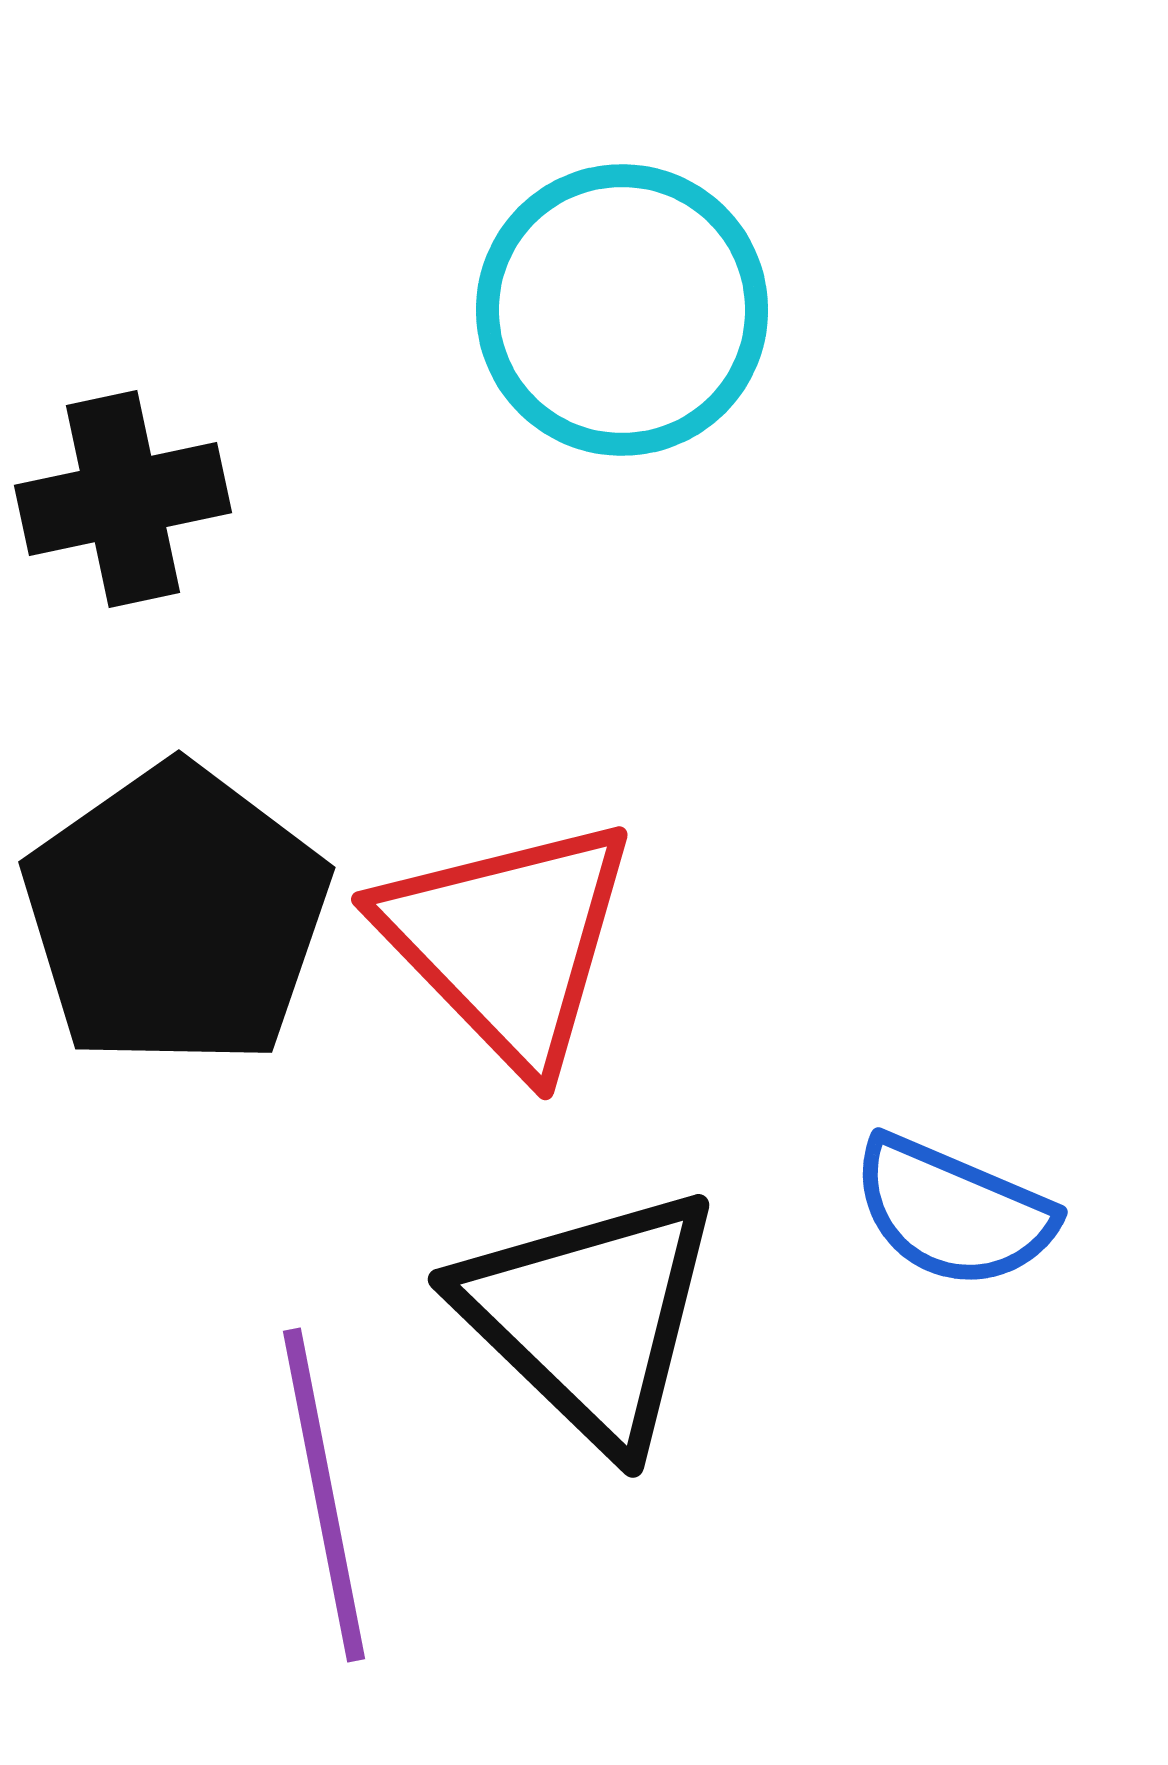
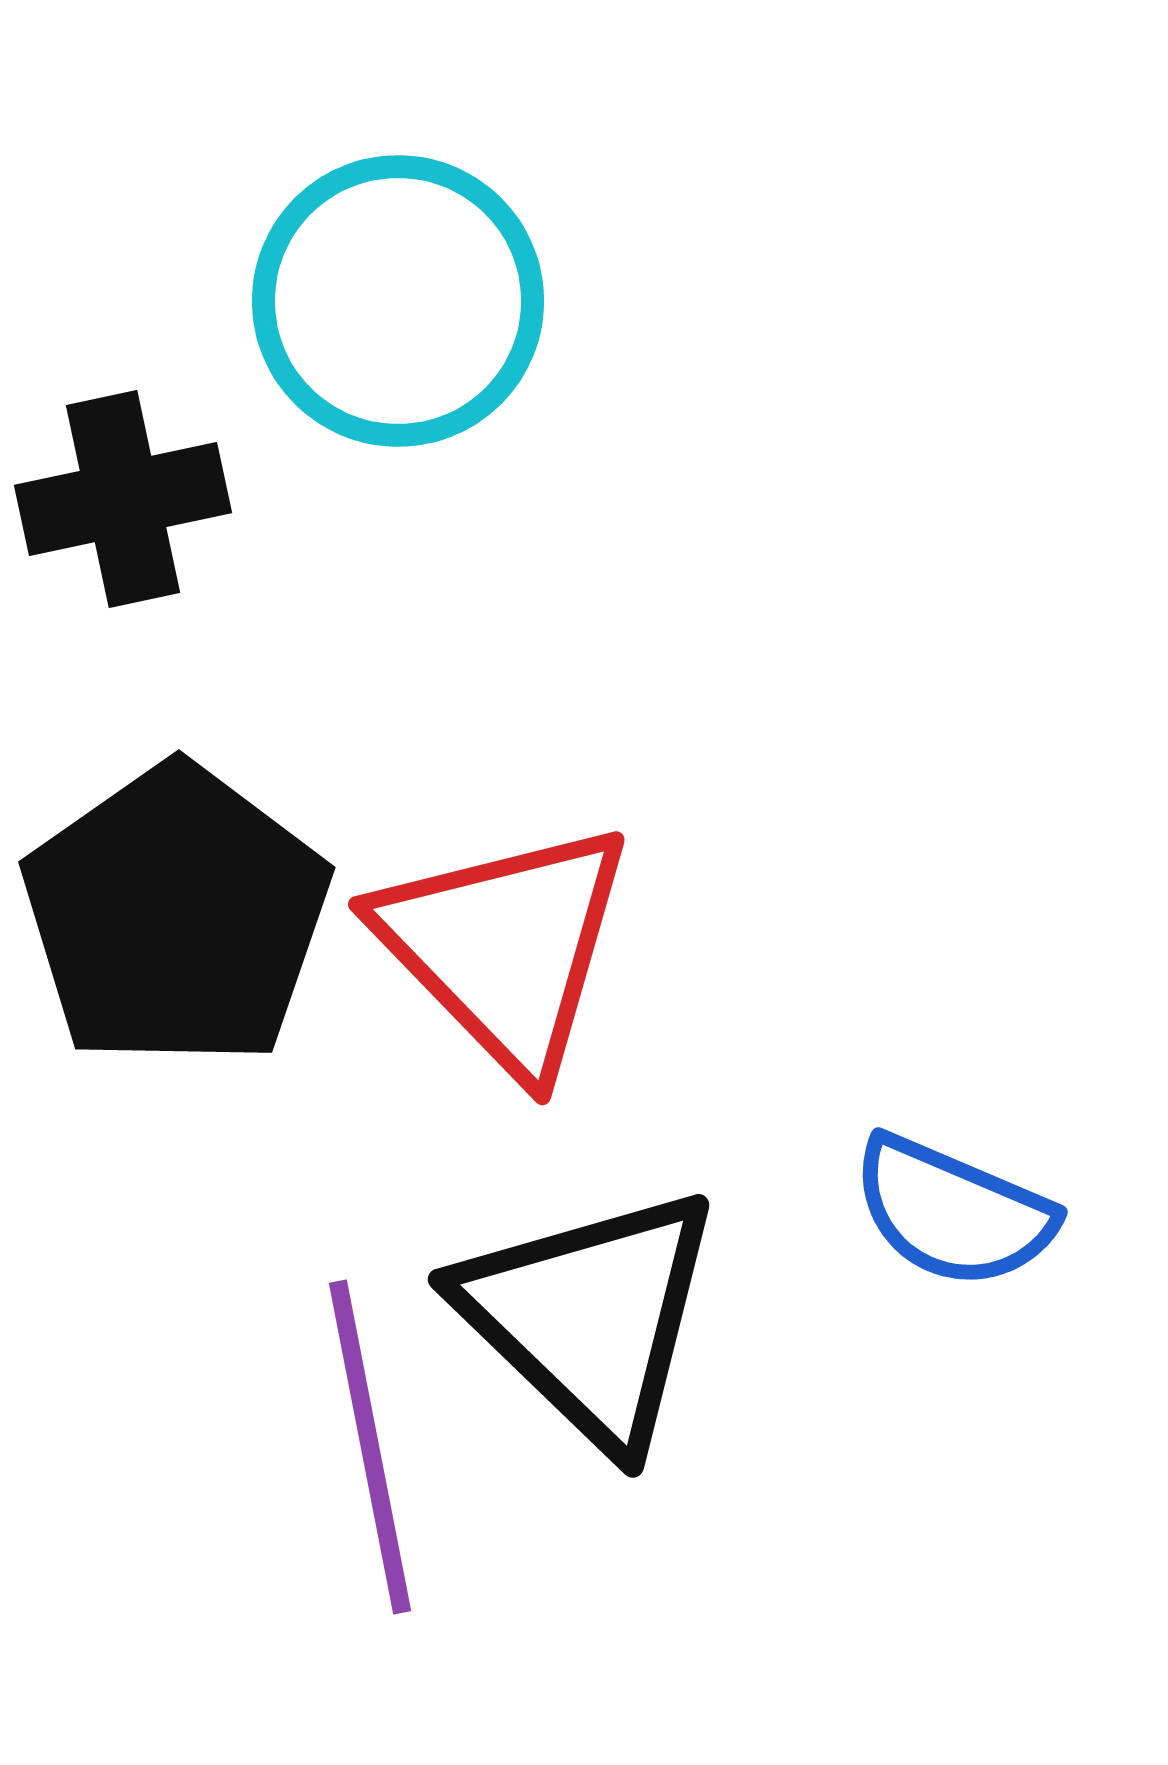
cyan circle: moved 224 px left, 9 px up
red triangle: moved 3 px left, 5 px down
purple line: moved 46 px right, 48 px up
